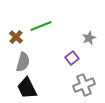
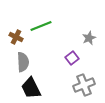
brown cross: rotated 16 degrees counterclockwise
gray semicircle: rotated 18 degrees counterclockwise
black trapezoid: moved 4 px right
